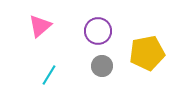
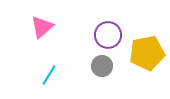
pink triangle: moved 2 px right, 1 px down
purple circle: moved 10 px right, 4 px down
